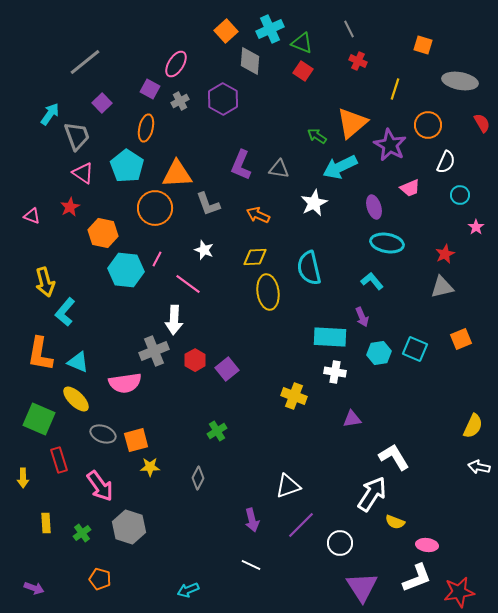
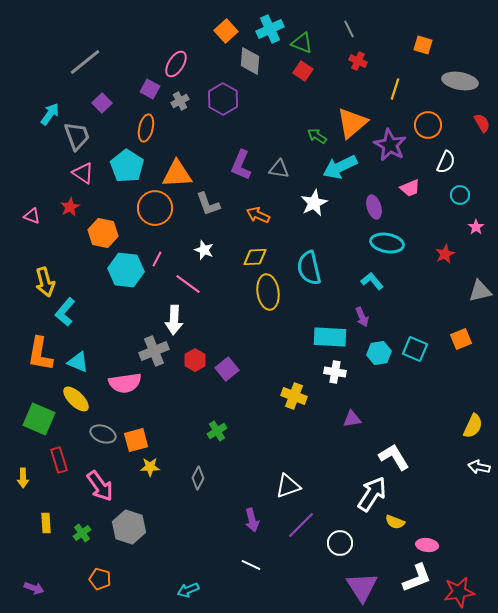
gray triangle at (442, 287): moved 38 px right, 4 px down
